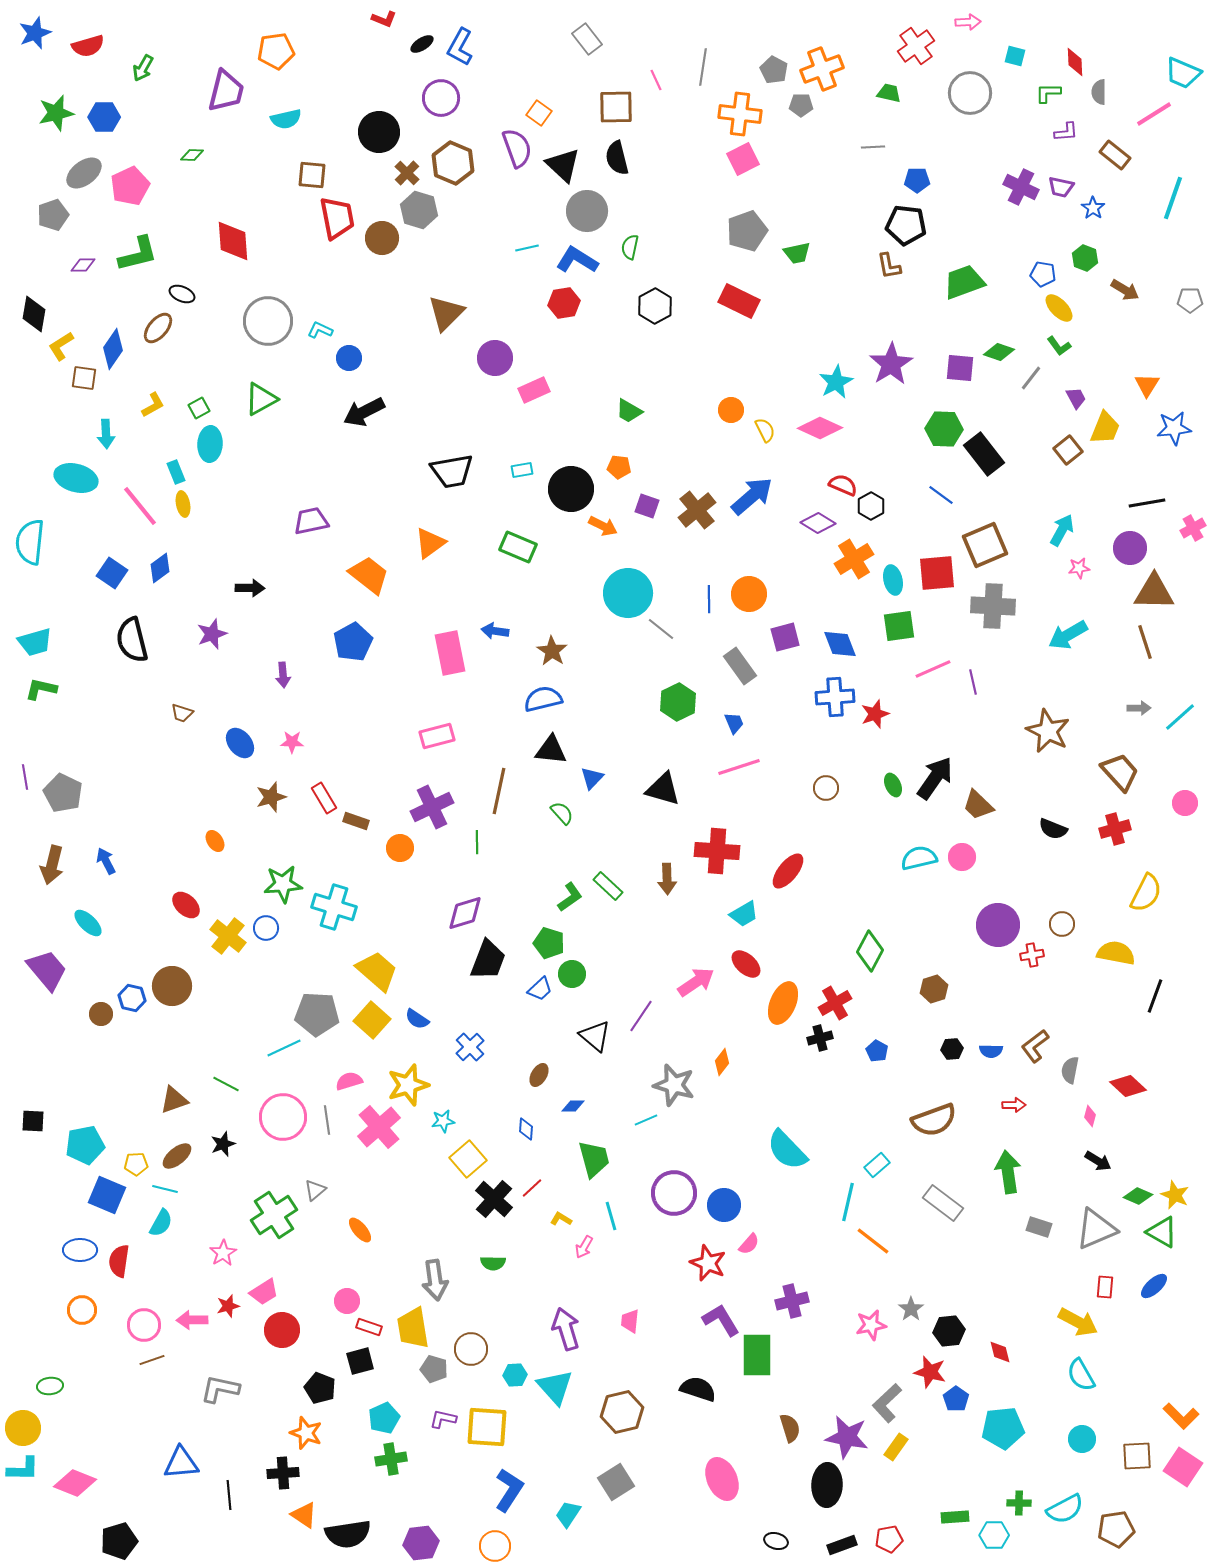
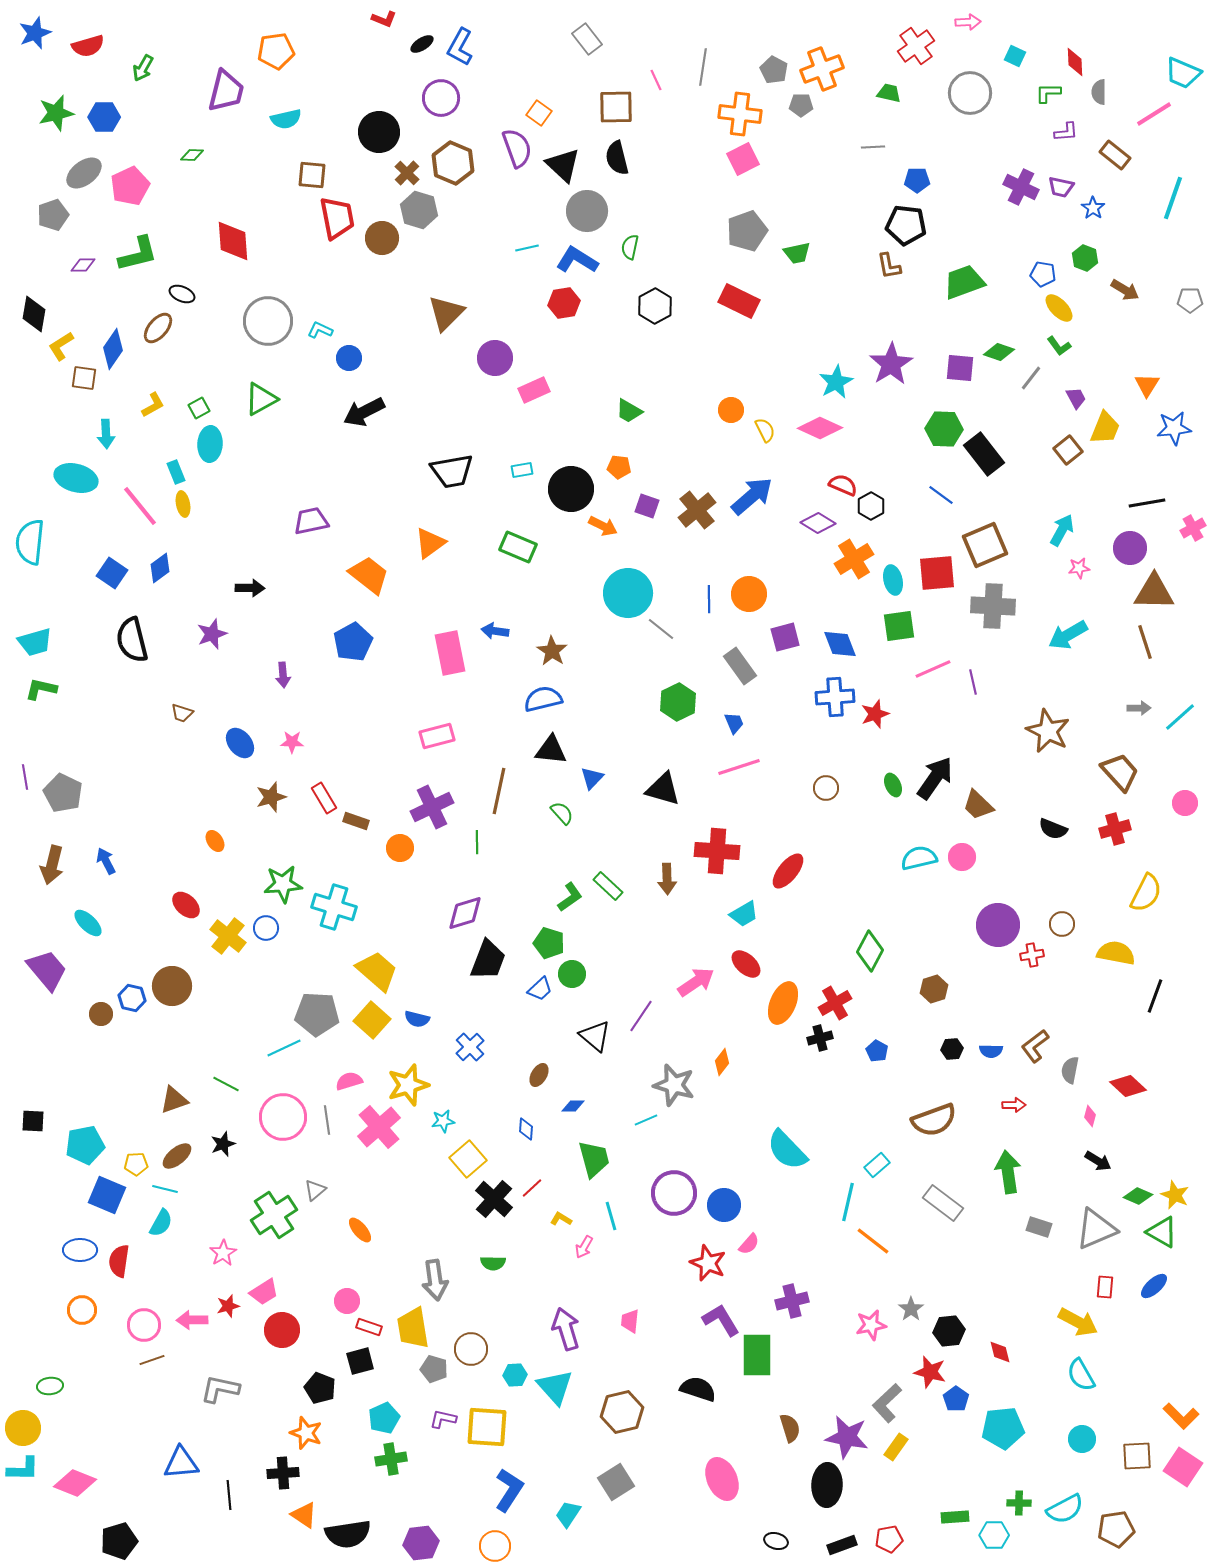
cyan square at (1015, 56): rotated 10 degrees clockwise
blue semicircle at (417, 1019): rotated 20 degrees counterclockwise
